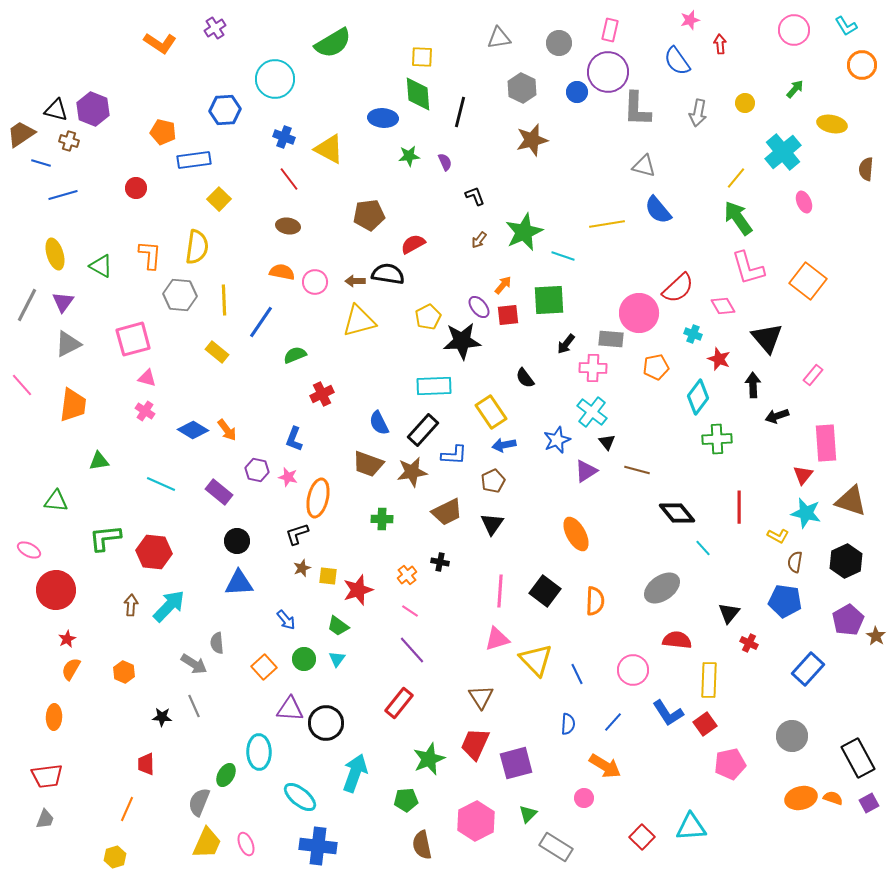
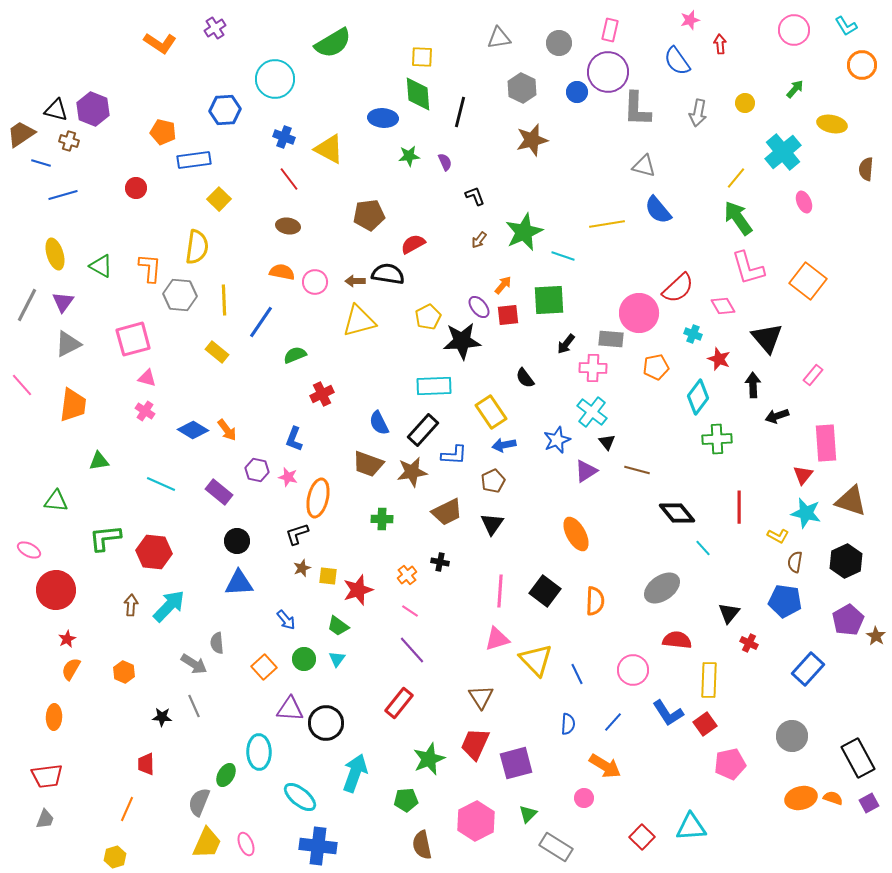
orange L-shape at (150, 255): moved 13 px down
